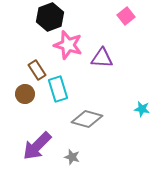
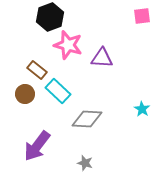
pink square: moved 16 px right; rotated 30 degrees clockwise
brown rectangle: rotated 18 degrees counterclockwise
cyan rectangle: moved 2 px down; rotated 30 degrees counterclockwise
cyan star: rotated 21 degrees clockwise
gray diamond: rotated 12 degrees counterclockwise
purple arrow: rotated 8 degrees counterclockwise
gray star: moved 13 px right, 6 px down
